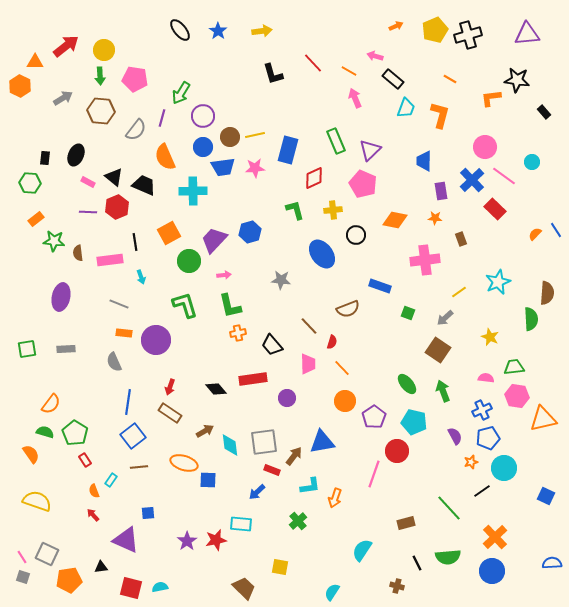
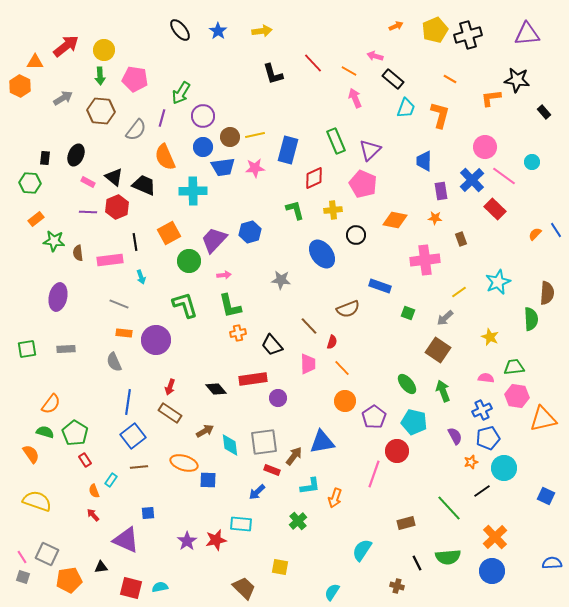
purple ellipse at (61, 297): moved 3 px left
purple circle at (287, 398): moved 9 px left
